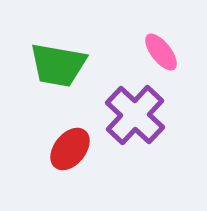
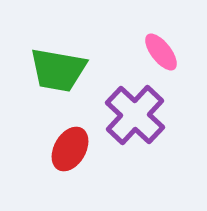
green trapezoid: moved 5 px down
red ellipse: rotated 9 degrees counterclockwise
